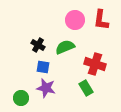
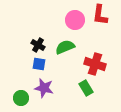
red L-shape: moved 1 px left, 5 px up
blue square: moved 4 px left, 3 px up
purple star: moved 2 px left
